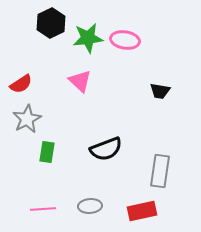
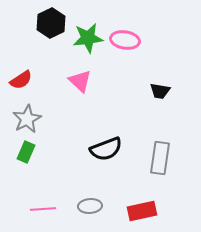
red semicircle: moved 4 px up
green rectangle: moved 21 px left; rotated 15 degrees clockwise
gray rectangle: moved 13 px up
